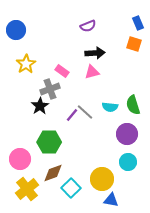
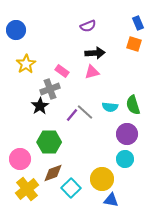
cyan circle: moved 3 px left, 3 px up
